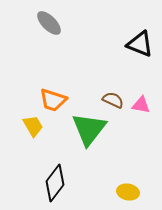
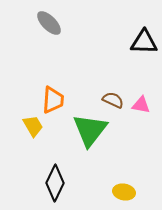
black triangle: moved 4 px right, 2 px up; rotated 20 degrees counterclockwise
orange trapezoid: rotated 104 degrees counterclockwise
green triangle: moved 1 px right, 1 px down
black diamond: rotated 12 degrees counterclockwise
yellow ellipse: moved 4 px left
